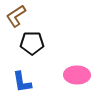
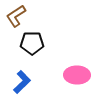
blue L-shape: rotated 125 degrees counterclockwise
